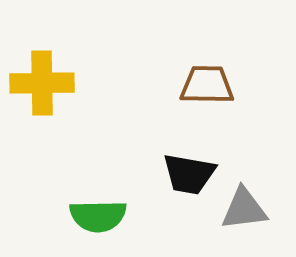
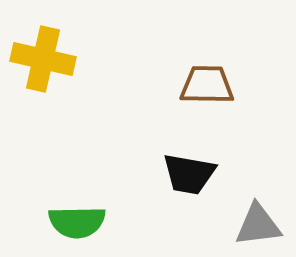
yellow cross: moved 1 px right, 24 px up; rotated 14 degrees clockwise
gray triangle: moved 14 px right, 16 px down
green semicircle: moved 21 px left, 6 px down
